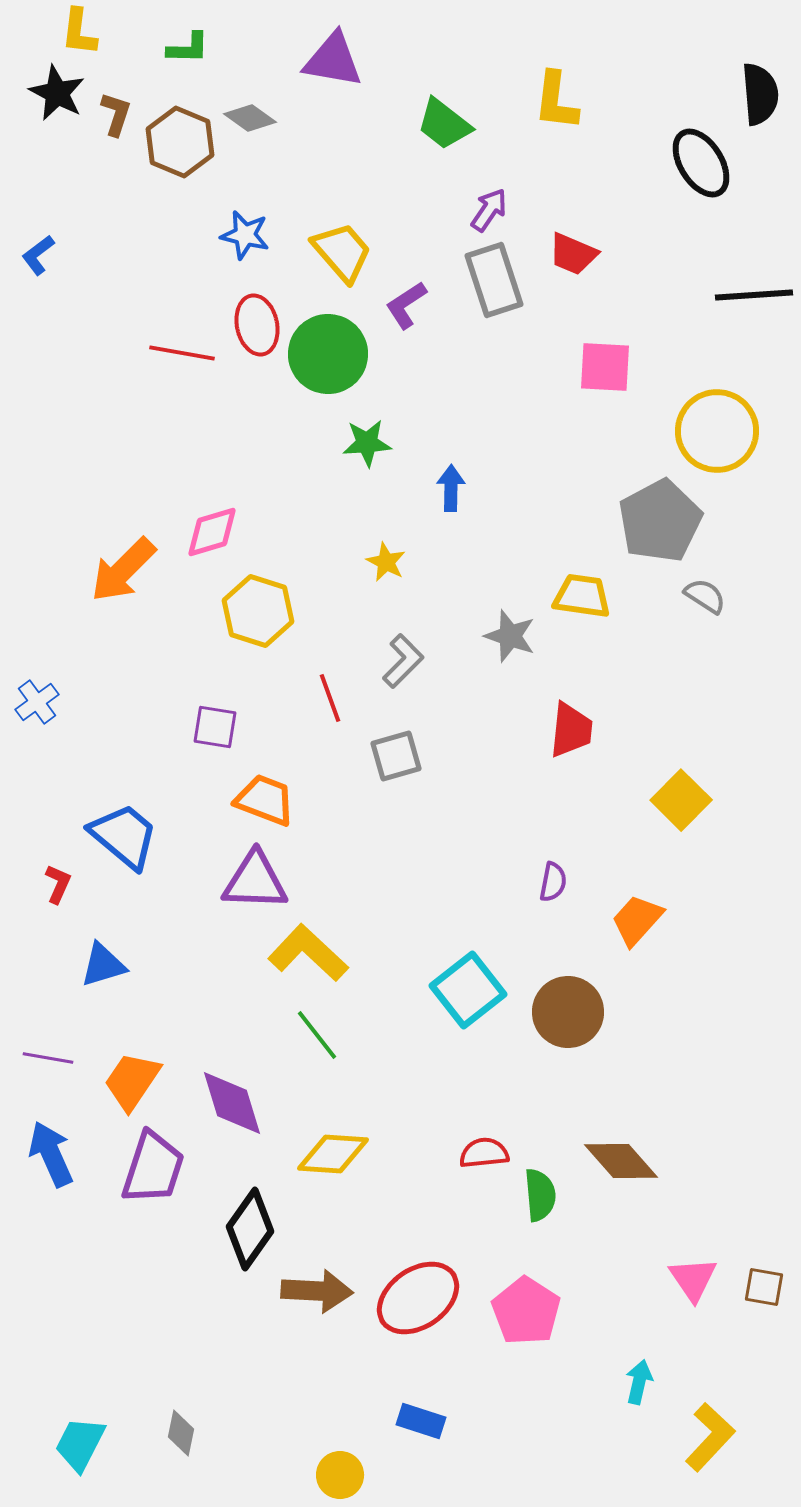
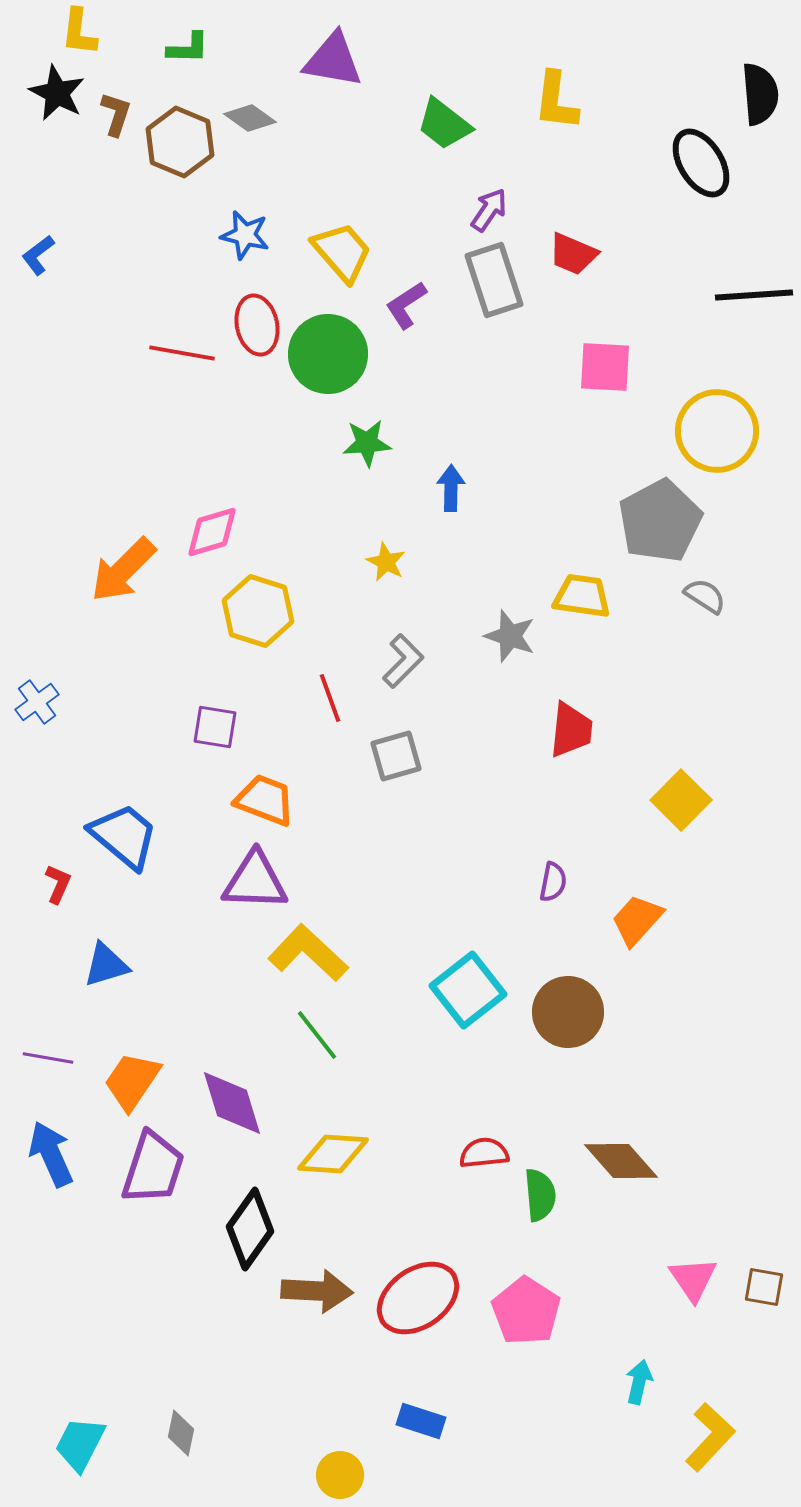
blue triangle at (103, 965): moved 3 px right
